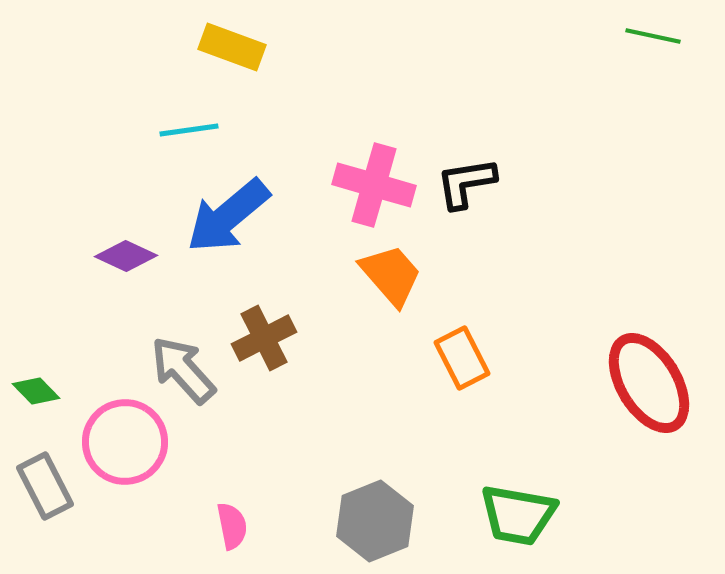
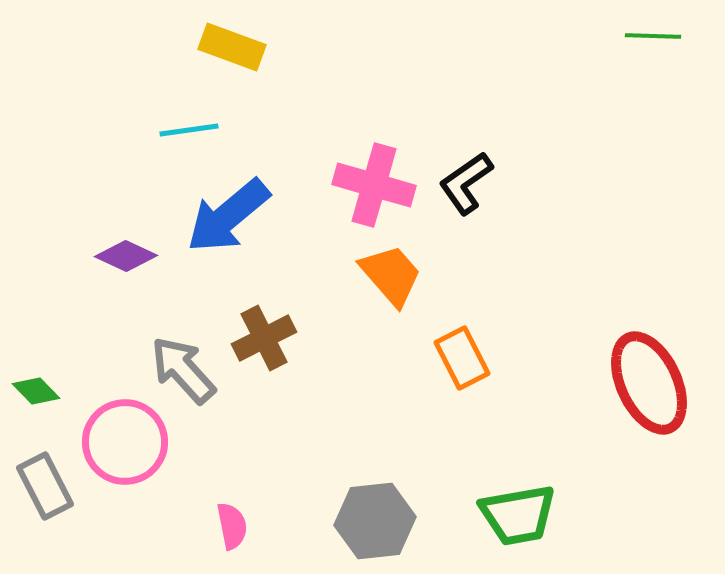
green line: rotated 10 degrees counterclockwise
black L-shape: rotated 26 degrees counterclockwise
red ellipse: rotated 6 degrees clockwise
green trapezoid: rotated 20 degrees counterclockwise
gray hexagon: rotated 16 degrees clockwise
